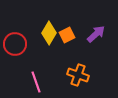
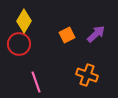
yellow diamond: moved 25 px left, 12 px up
red circle: moved 4 px right
orange cross: moved 9 px right
